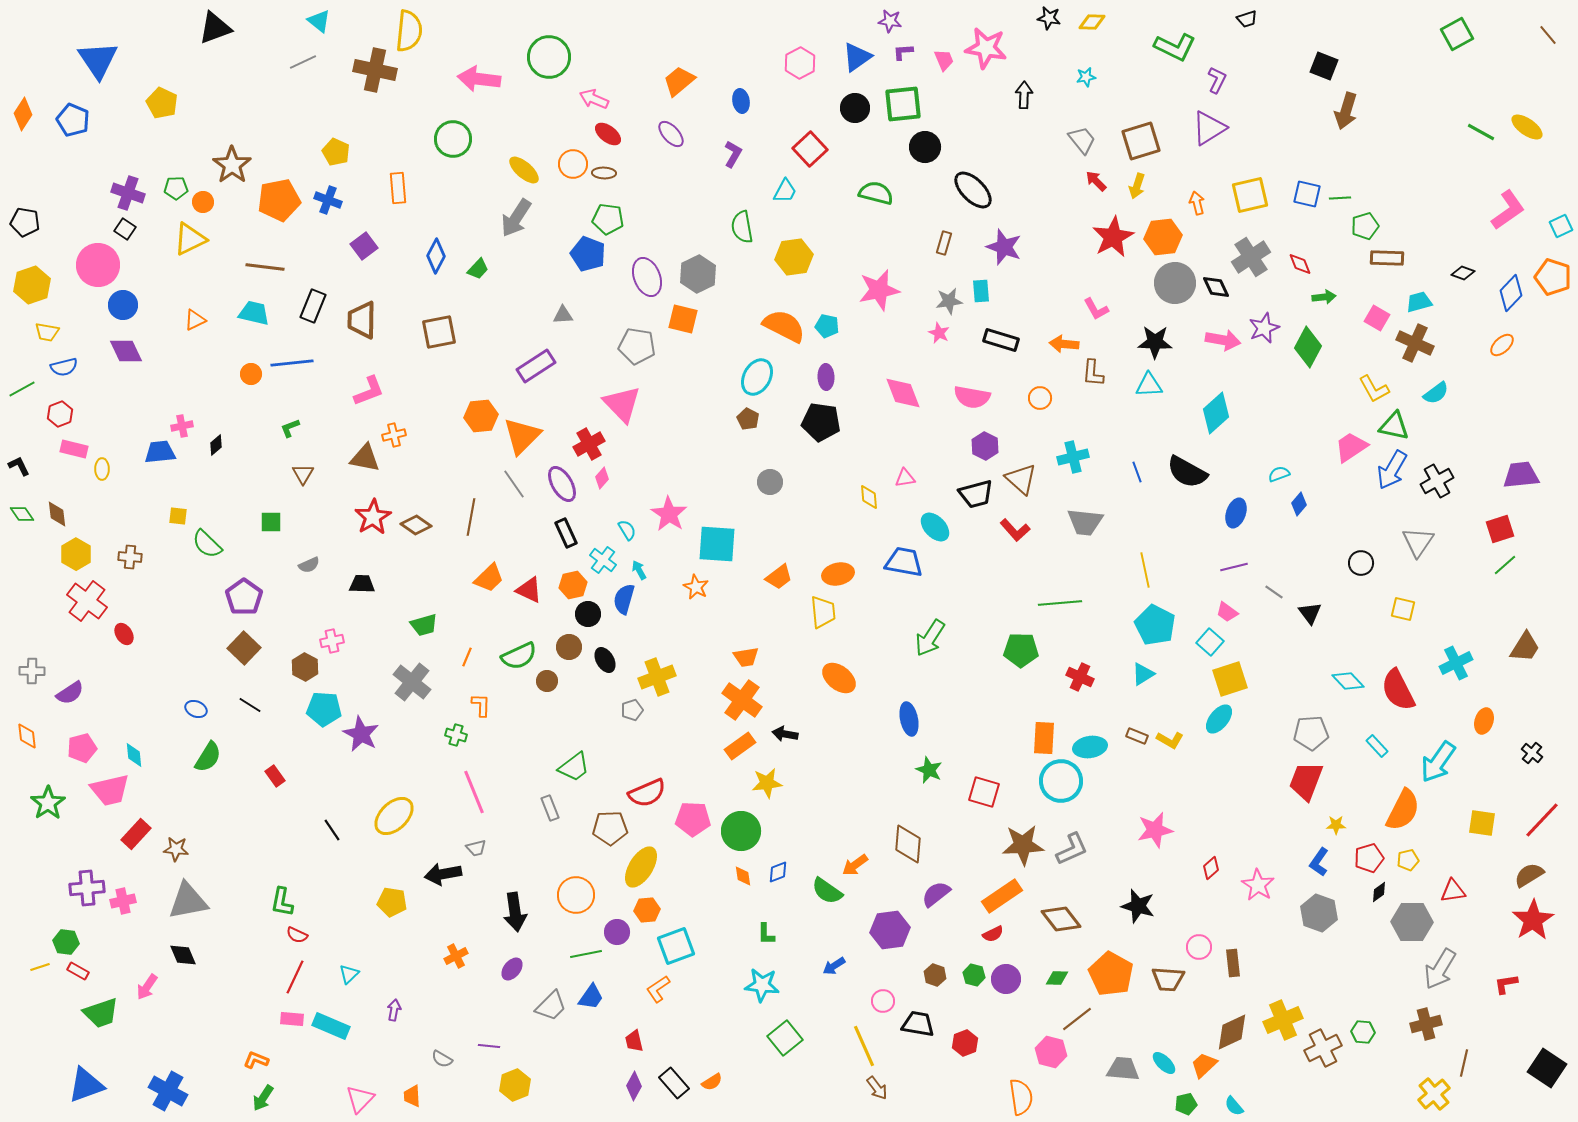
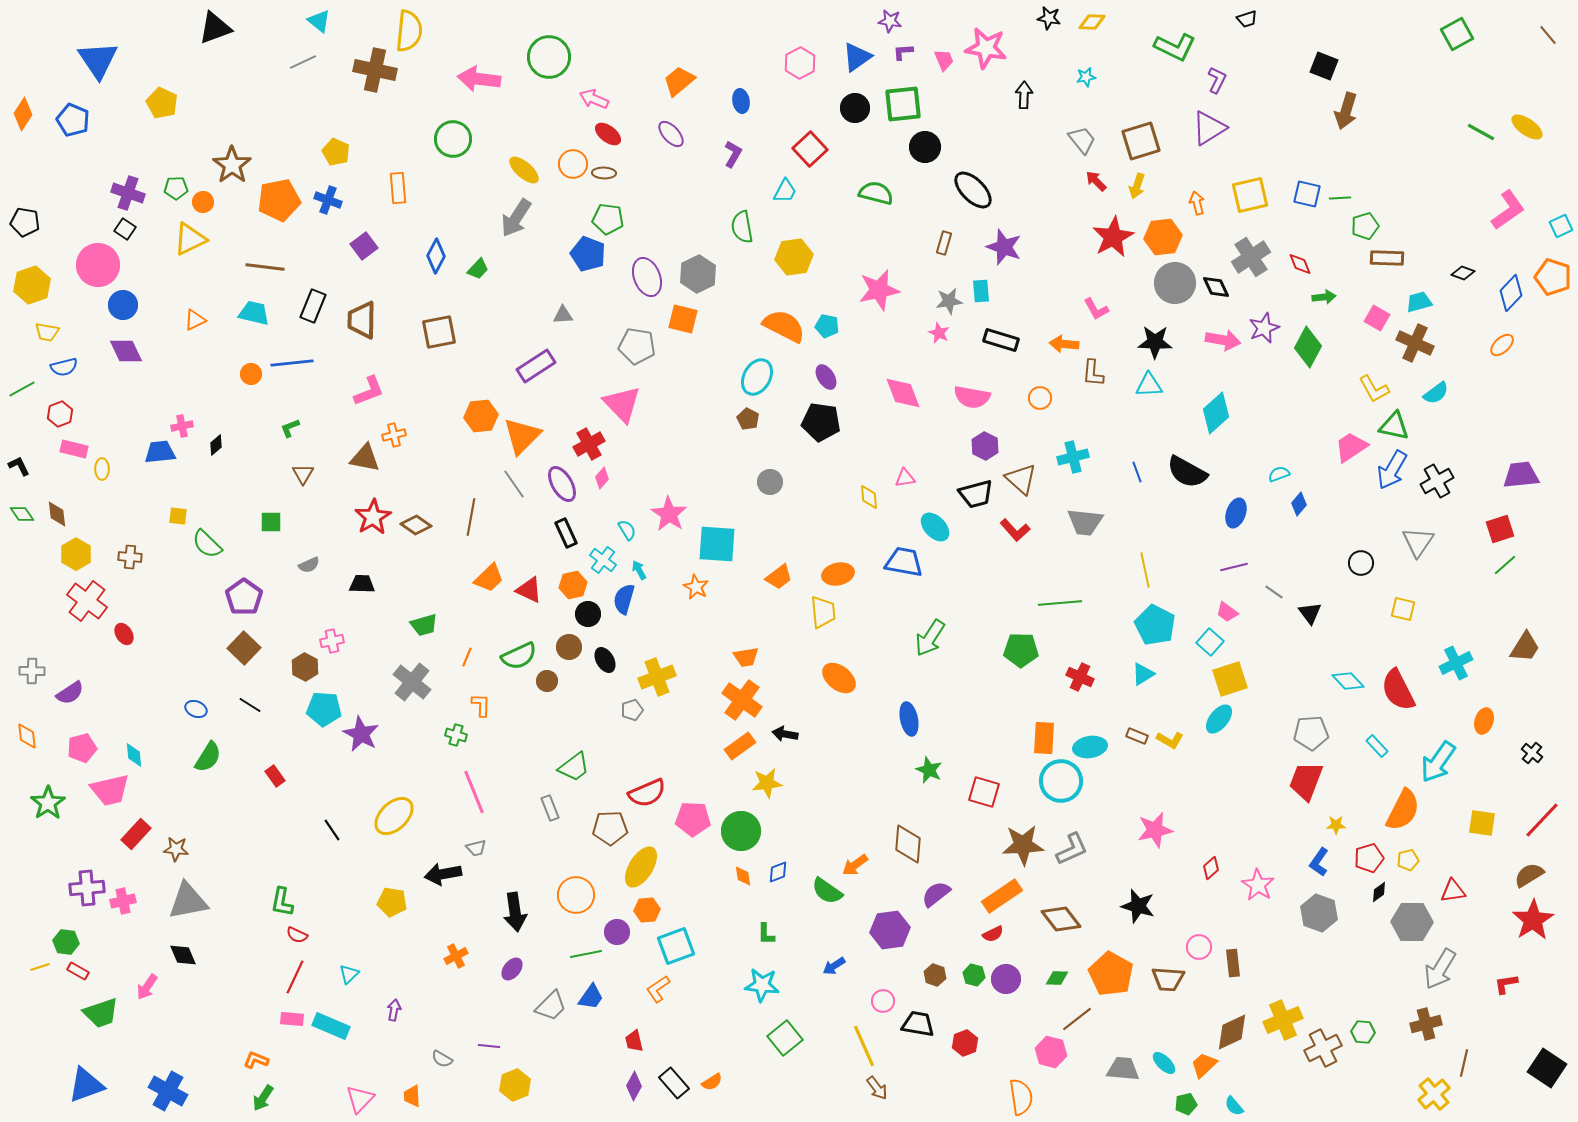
purple ellipse at (826, 377): rotated 30 degrees counterclockwise
